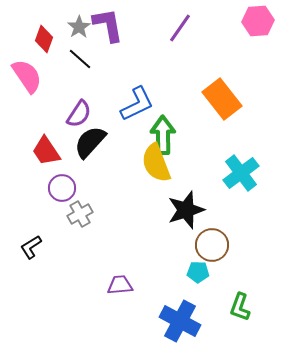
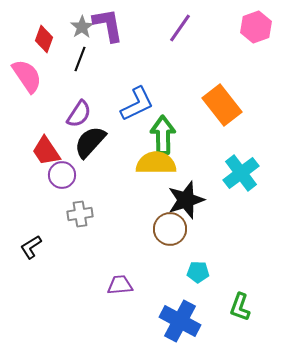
pink hexagon: moved 2 px left, 6 px down; rotated 16 degrees counterclockwise
gray star: moved 3 px right
black line: rotated 70 degrees clockwise
orange rectangle: moved 6 px down
yellow semicircle: rotated 111 degrees clockwise
purple circle: moved 13 px up
black star: moved 10 px up
gray cross: rotated 20 degrees clockwise
brown circle: moved 42 px left, 16 px up
